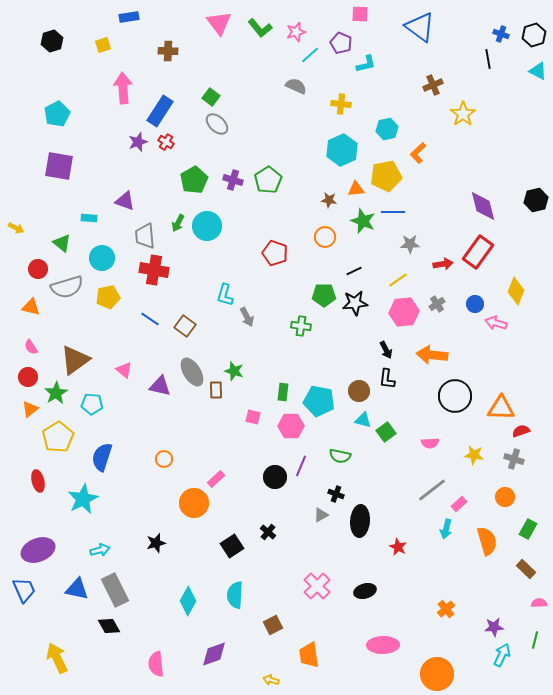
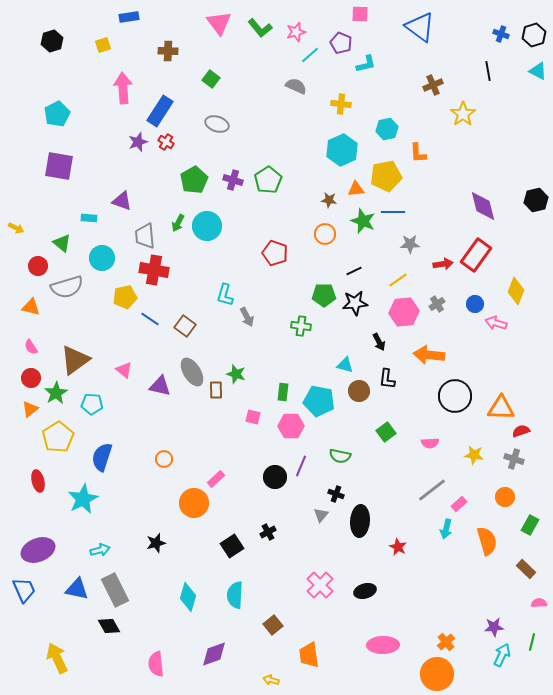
black line at (488, 59): moved 12 px down
green square at (211, 97): moved 18 px up
gray ellipse at (217, 124): rotated 25 degrees counterclockwise
orange L-shape at (418, 153): rotated 50 degrees counterclockwise
purple triangle at (125, 201): moved 3 px left
orange circle at (325, 237): moved 3 px up
red rectangle at (478, 252): moved 2 px left, 3 px down
red circle at (38, 269): moved 3 px up
yellow pentagon at (108, 297): moved 17 px right
black arrow at (386, 350): moved 7 px left, 8 px up
orange arrow at (432, 355): moved 3 px left
green star at (234, 371): moved 2 px right, 3 px down
red circle at (28, 377): moved 3 px right, 1 px down
cyan triangle at (363, 420): moved 18 px left, 55 px up
gray triangle at (321, 515): rotated 21 degrees counterclockwise
green rectangle at (528, 529): moved 2 px right, 4 px up
black cross at (268, 532): rotated 21 degrees clockwise
pink cross at (317, 586): moved 3 px right, 1 px up
cyan diamond at (188, 601): moved 4 px up; rotated 12 degrees counterclockwise
orange cross at (446, 609): moved 33 px down
brown square at (273, 625): rotated 12 degrees counterclockwise
green line at (535, 640): moved 3 px left, 2 px down
